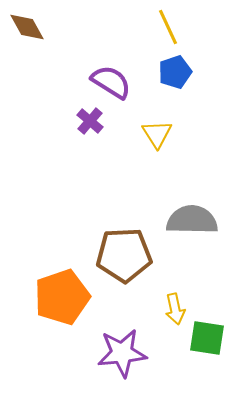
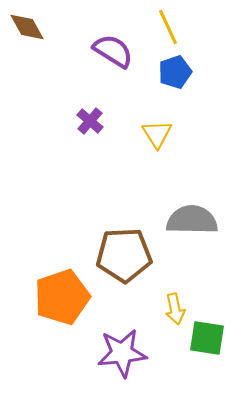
purple semicircle: moved 2 px right, 31 px up
